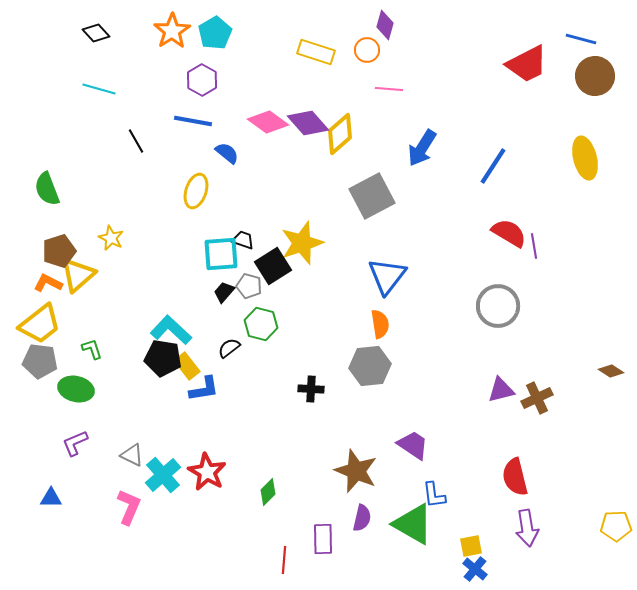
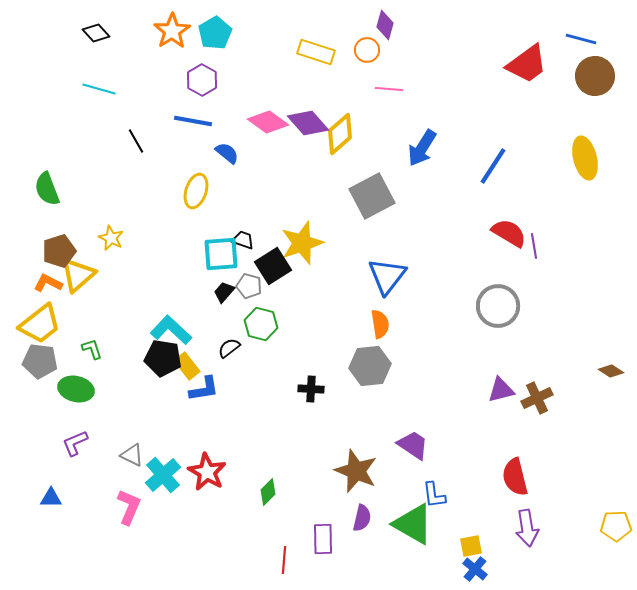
red trapezoid at (527, 64): rotated 9 degrees counterclockwise
